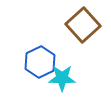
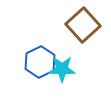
cyan star: moved 9 px up
